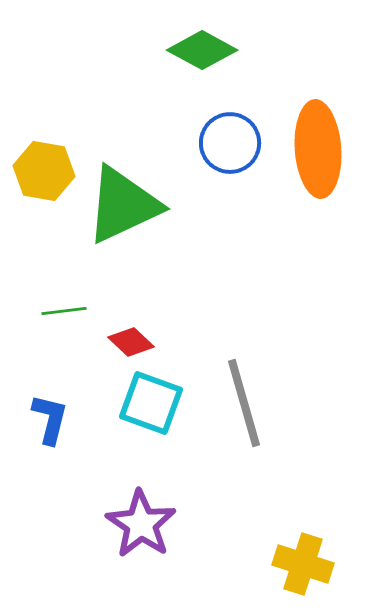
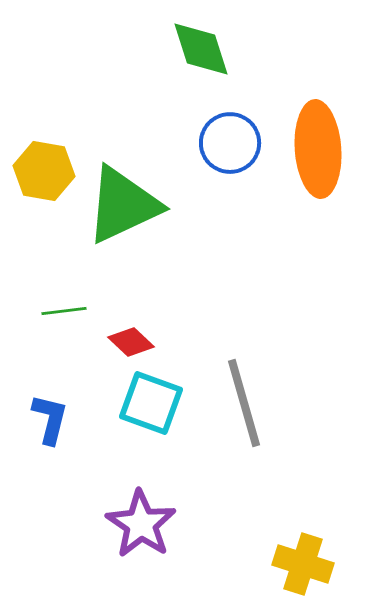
green diamond: moved 1 px left, 1 px up; rotated 44 degrees clockwise
